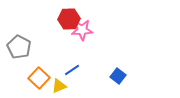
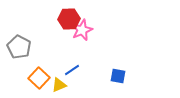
pink star: rotated 20 degrees counterclockwise
blue square: rotated 28 degrees counterclockwise
yellow triangle: moved 1 px up
